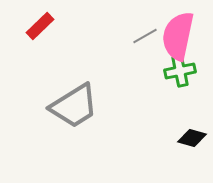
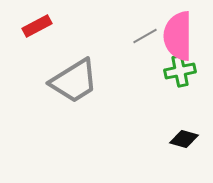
red rectangle: moved 3 px left; rotated 16 degrees clockwise
pink semicircle: rotated 12 degrees counterclockwise
gray trapezoid: moved 25 px up
black diamond: moved 8 px left, 1 px down
